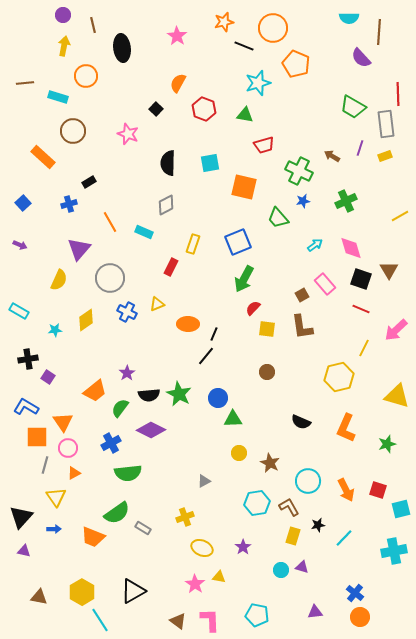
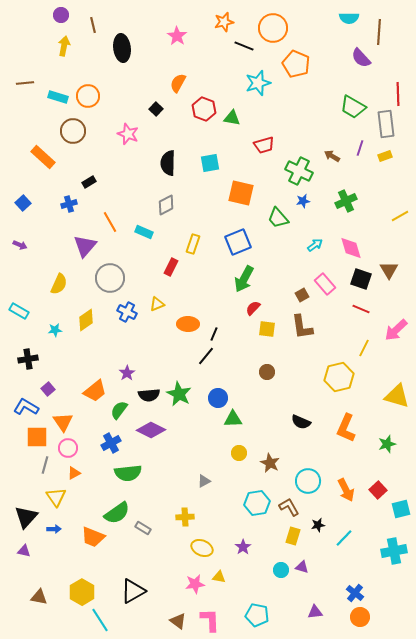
purple circle at (63, 15): moved 2 px left
orange circle at (86, 76): moved 2 px right, 20 px down
green triangle at (245, 115): moved 13 px left, 3 px down
orange square at (244, 187): moved 3 px left, 6 px down
purple triangle at (79, 249): moved 6 px right, 3 px up
yellow semicircle at (59, 280): moved 4 px down
purple square at (48, 377): moved 12 px down; rotated 16 degrees clockwise
green semicircle at (120, 408): moved 1 px left, 2 px down
red square at (378, 490): rotated 30 degrees clockwise
black triangle at (21, 517): moved 5 px right
yellow cross at (185, 517): rotated 18 degrees clockwise
pink star at (195, 584): rotated 30 degrees clockwise
